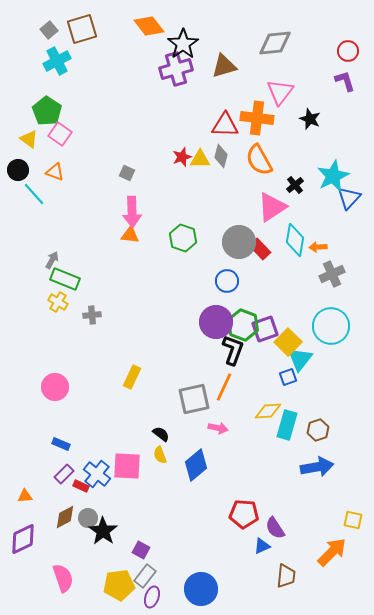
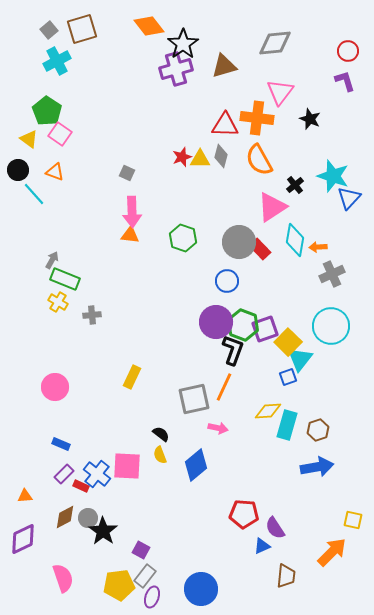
cyan star at (333, 176): rotated 28 degrees counterclockwise
